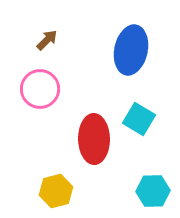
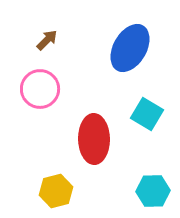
blue ellipse: moved 1 px left, 2 px up; rotated 18 degrees clockwise
cyan square: moved 8 px right, 5 px up
